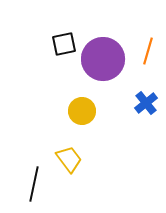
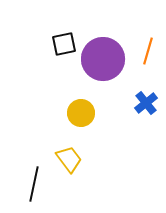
yellow circle: moved 1 px left, 2 px down
